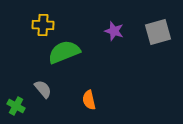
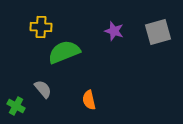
yellow cross: moved 2 px left, 2 px down
